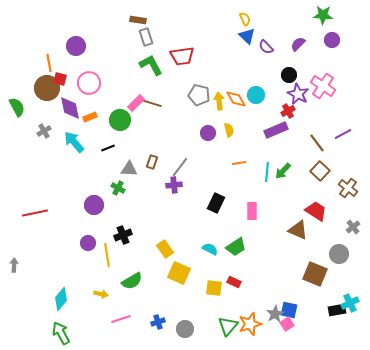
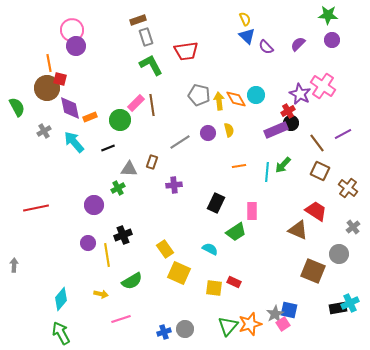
green star at (323, 15): moved 5 px right
brown rectangle at (138, 20): rotated 28 degrees counterclockwise
red trapezoid at (182, 56): moved 4 px right, 5 px up
black circle at (289, 75): moved 2 px right, 48 px down
pink circle at (89, 83): moved 17 px left, 53 px up
purple star at (298, 94): moved 2 px right
brown line at (151, 103): moved 1 px right, 2 px down; rotated 65 degrees clockwise
orange line at (239, 163): moved 3 px down
gray line at (180, 167): moved 25 px up; rotated 20 degrees clockwise
green arrow at (283, 171): moved 6 px up
brown square at (320, 171): rotated 18 degrees counterclockwise
green cross at (118, 188): rotated 32 degrees clockwise
red line at (35, 213): moved 1 px right, 5 px up
green trapezoid at (236, 247): moved 15 px up
brown square at (315, 274): moved 2 px left, 3 px up
black rectangle at (337, 310): moved 1 px right, 2 px up
blue cross at (158, 322): moved 6 px right, 10 px down
pink square at (287, 324): moved 4 px left
